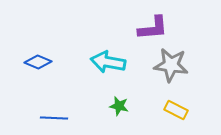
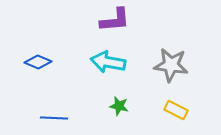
purple L-shape: moved 38 px left, 8 px up
